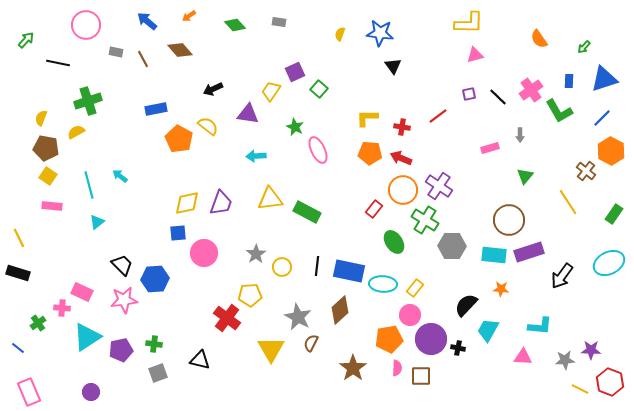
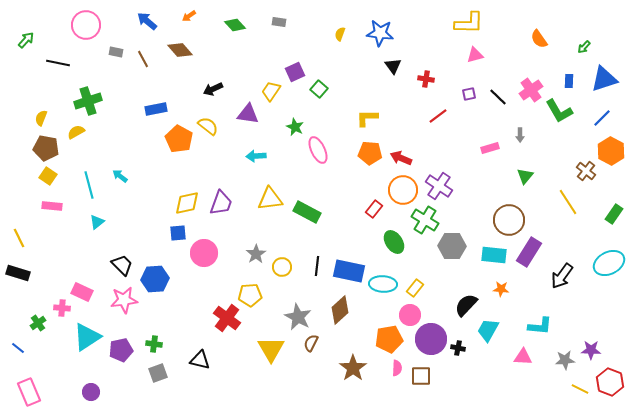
red cross at (402, 127): moved 24 px right, 48 px up
purple rectangle at (529, 252): rotated 40 degrees counterclockwise
